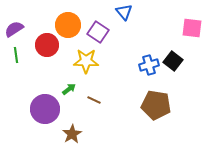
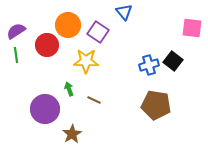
purple semicircle: moved 2 px right, 2 px down
green arrow: rotated 72 degrees counterclockwise
